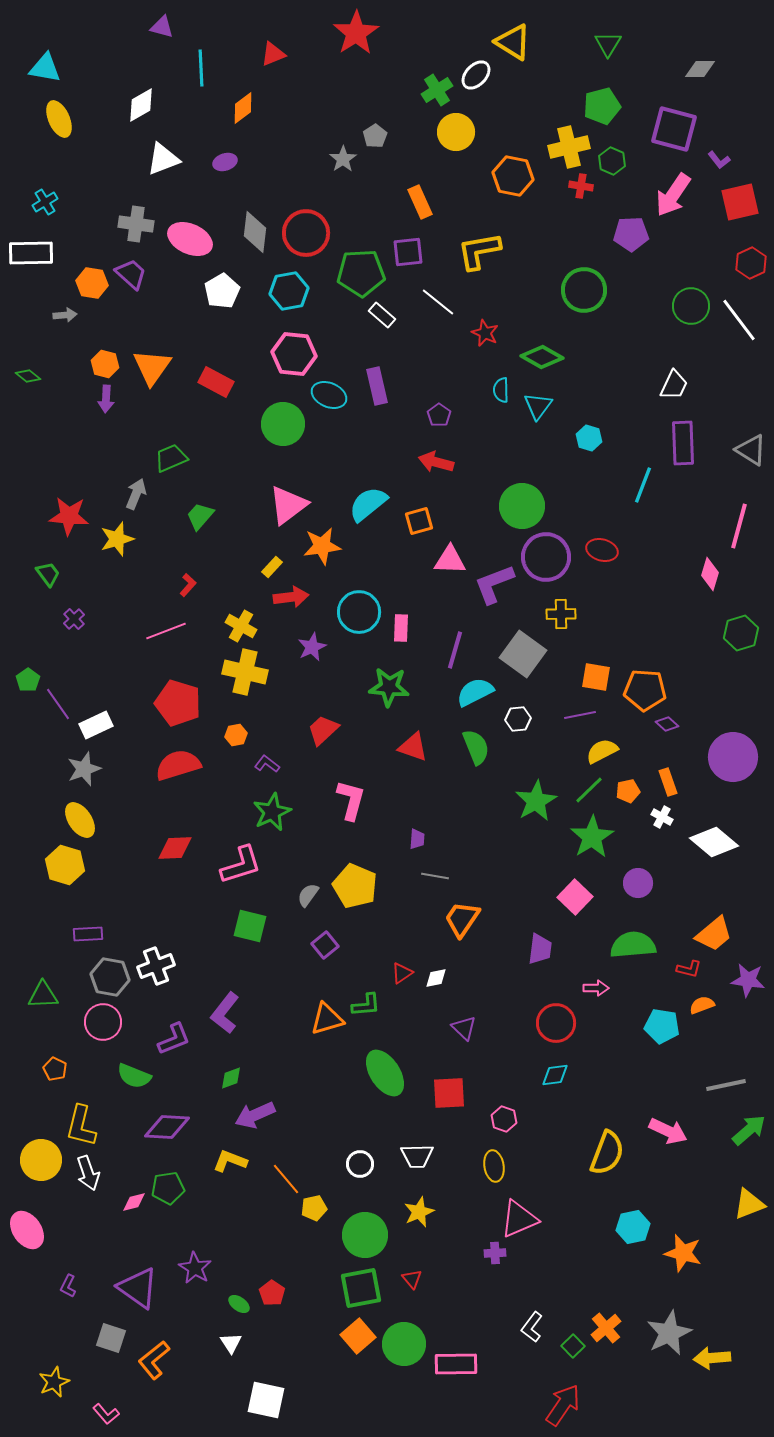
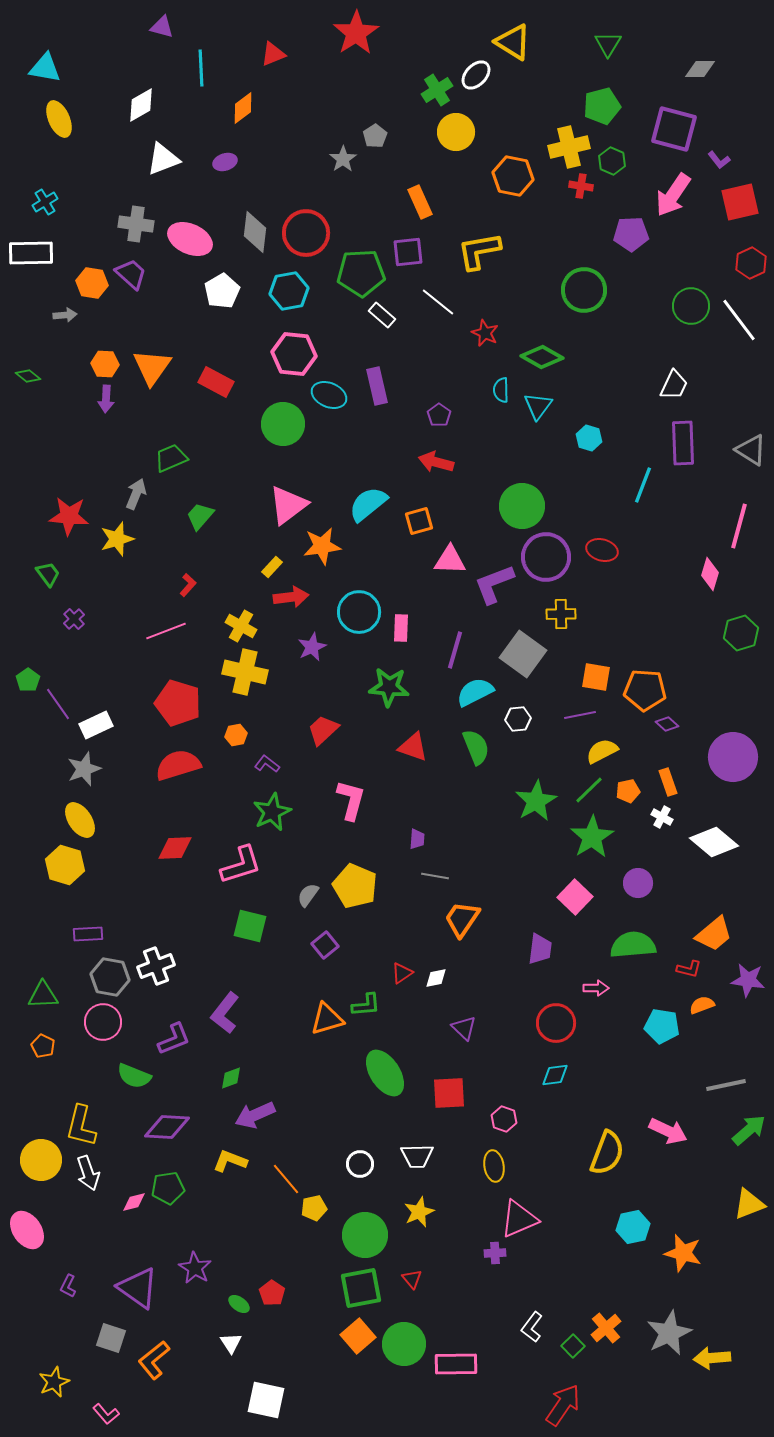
orange hexagon at (105, 364): rotated 12 degrees counterclockwise
orange pentagon at (55, 1069): moved 12 px left, 23 px up
